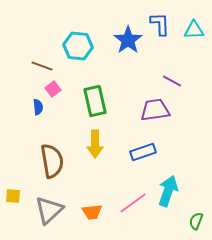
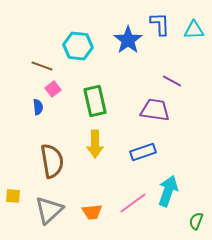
purple trapezoid: rotated 16 degrees clockwise
